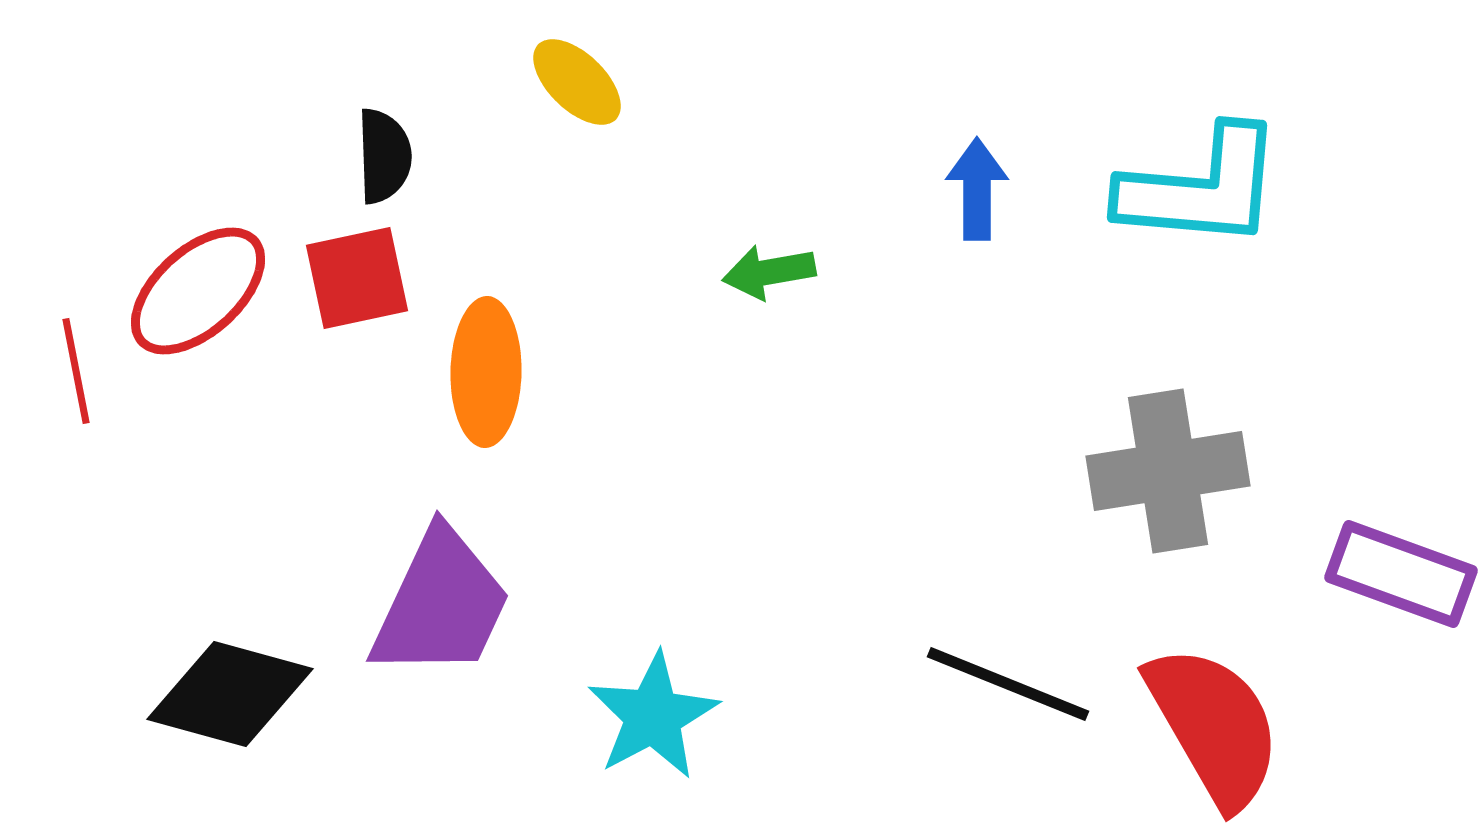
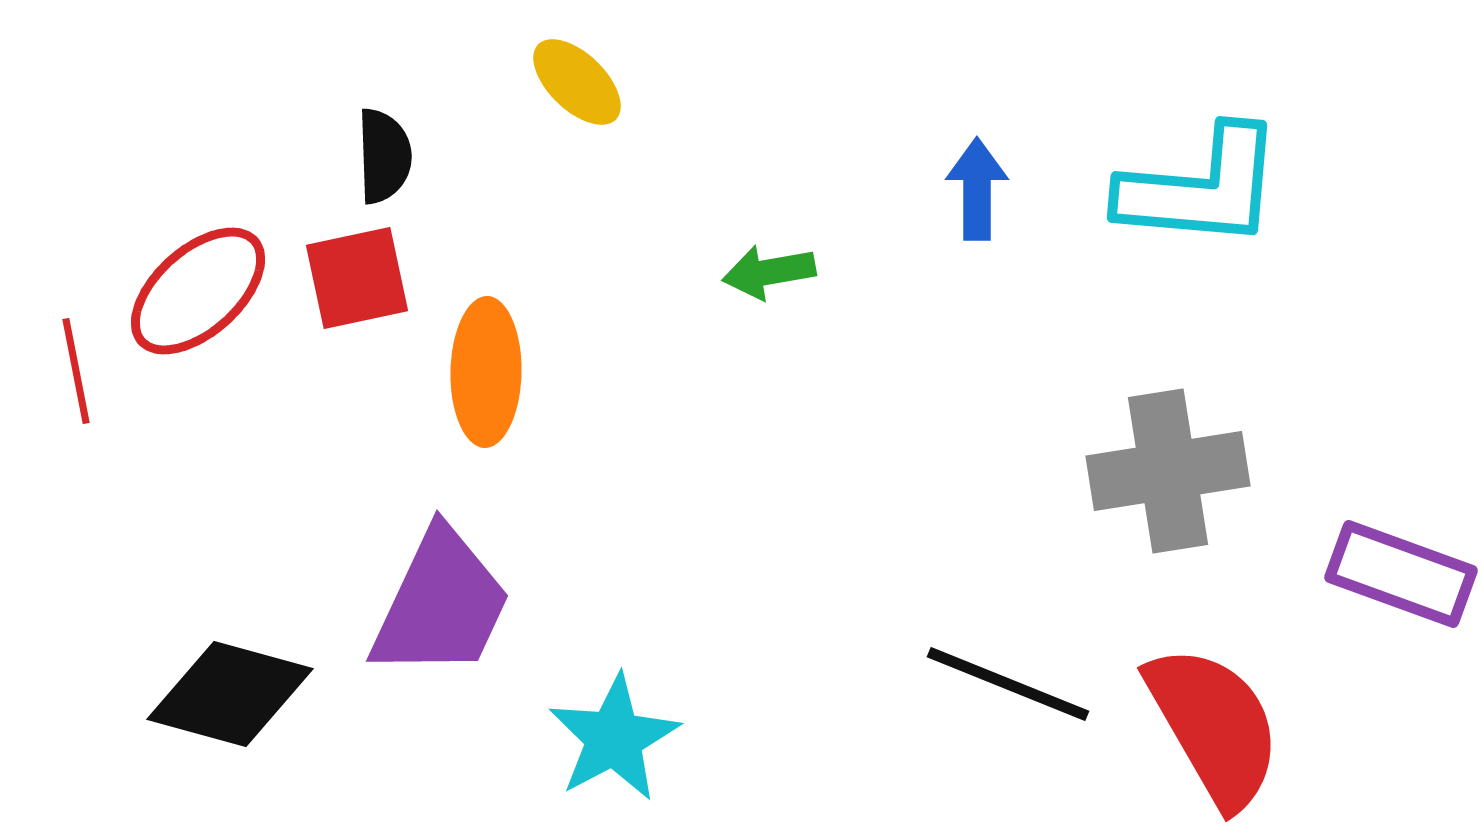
cyan star: moved 39 px left, 22 px down
